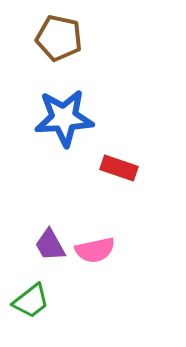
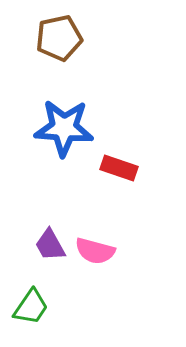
brown pentagon: rotated 24 degrees counterclockwise
blue star: moved 10 px down; rotated 8 degrees clockwise
pink semicircle: moved 1 px down; rotated 27 degrees clockwise
green trapezoid: moved 6 px down; rotated 18 degrees counterclockwise
